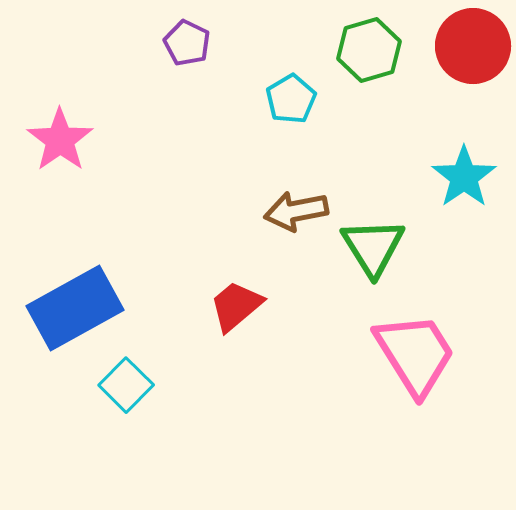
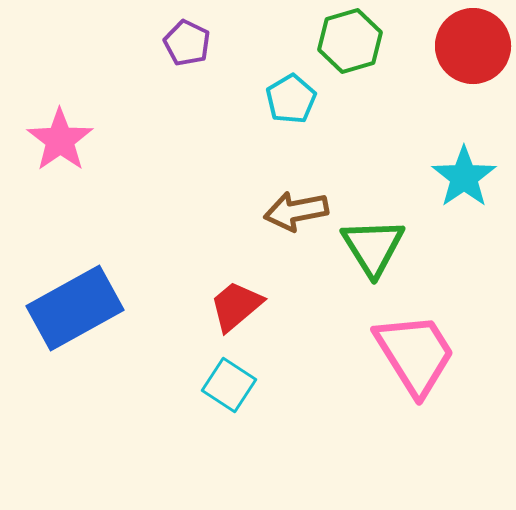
green hexagon: moved 19 px left, 9 px up
cyan square: moved 103 px right; rotated 12 degrees counterclockwise
